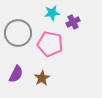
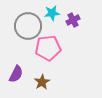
purple cross: moved 2 px up
gray circle: moved 10 px right, 7 px up
pink pentagon: moved 2 px left, 4 px down; rotated 20 degrees counterclockwise
brown star: moved 4 px down
